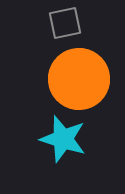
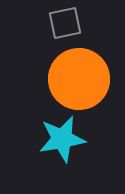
cyan star: moved 1 px left; rotated 27 degrees counterclockwise
